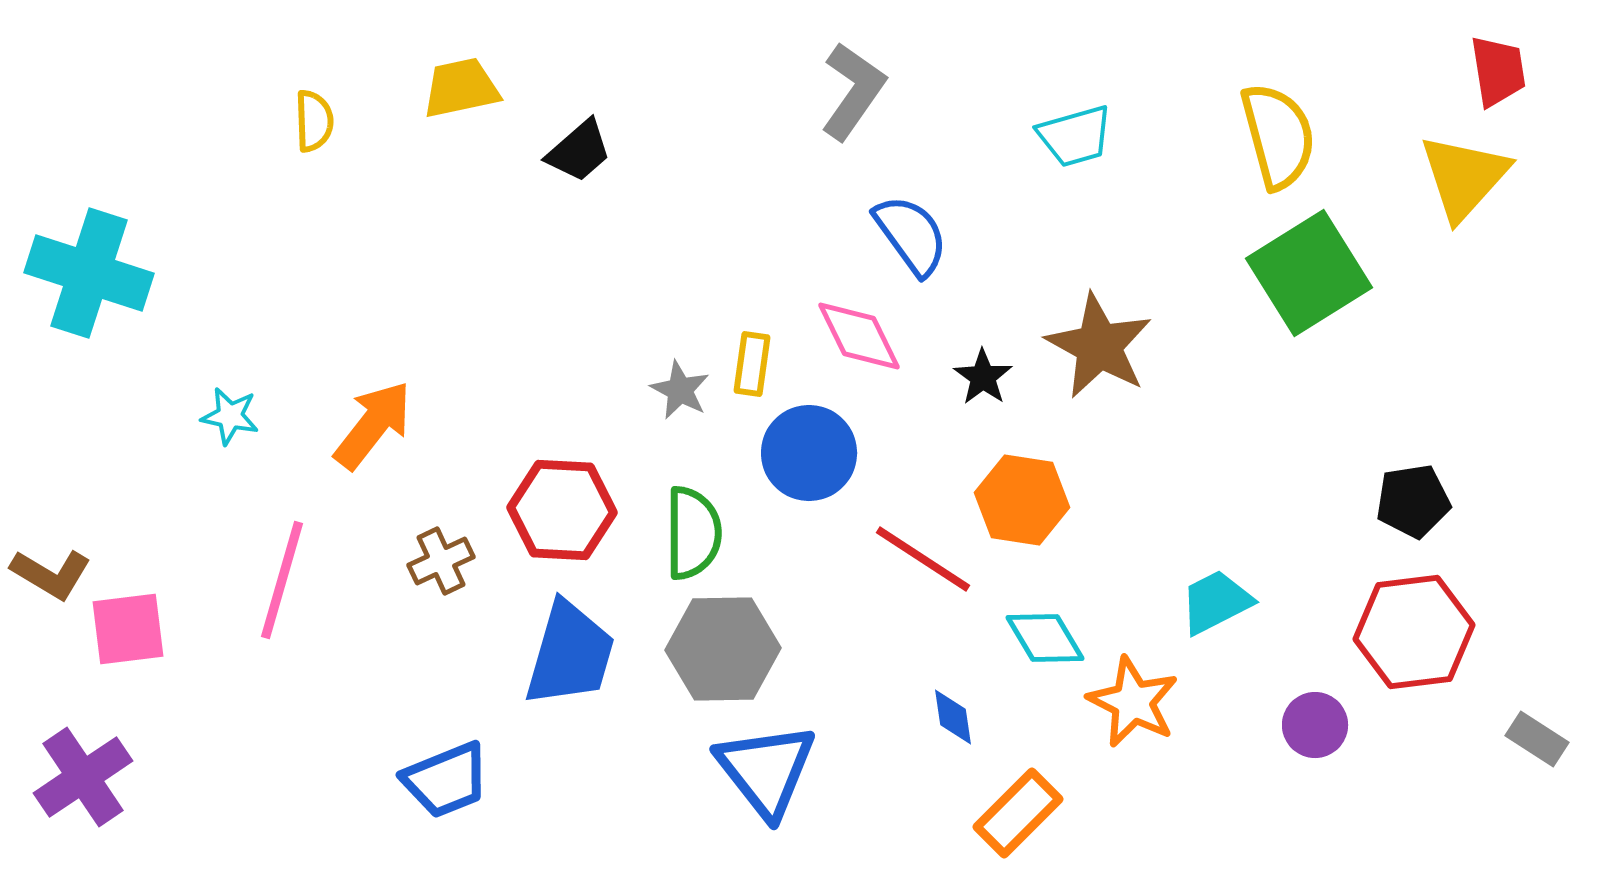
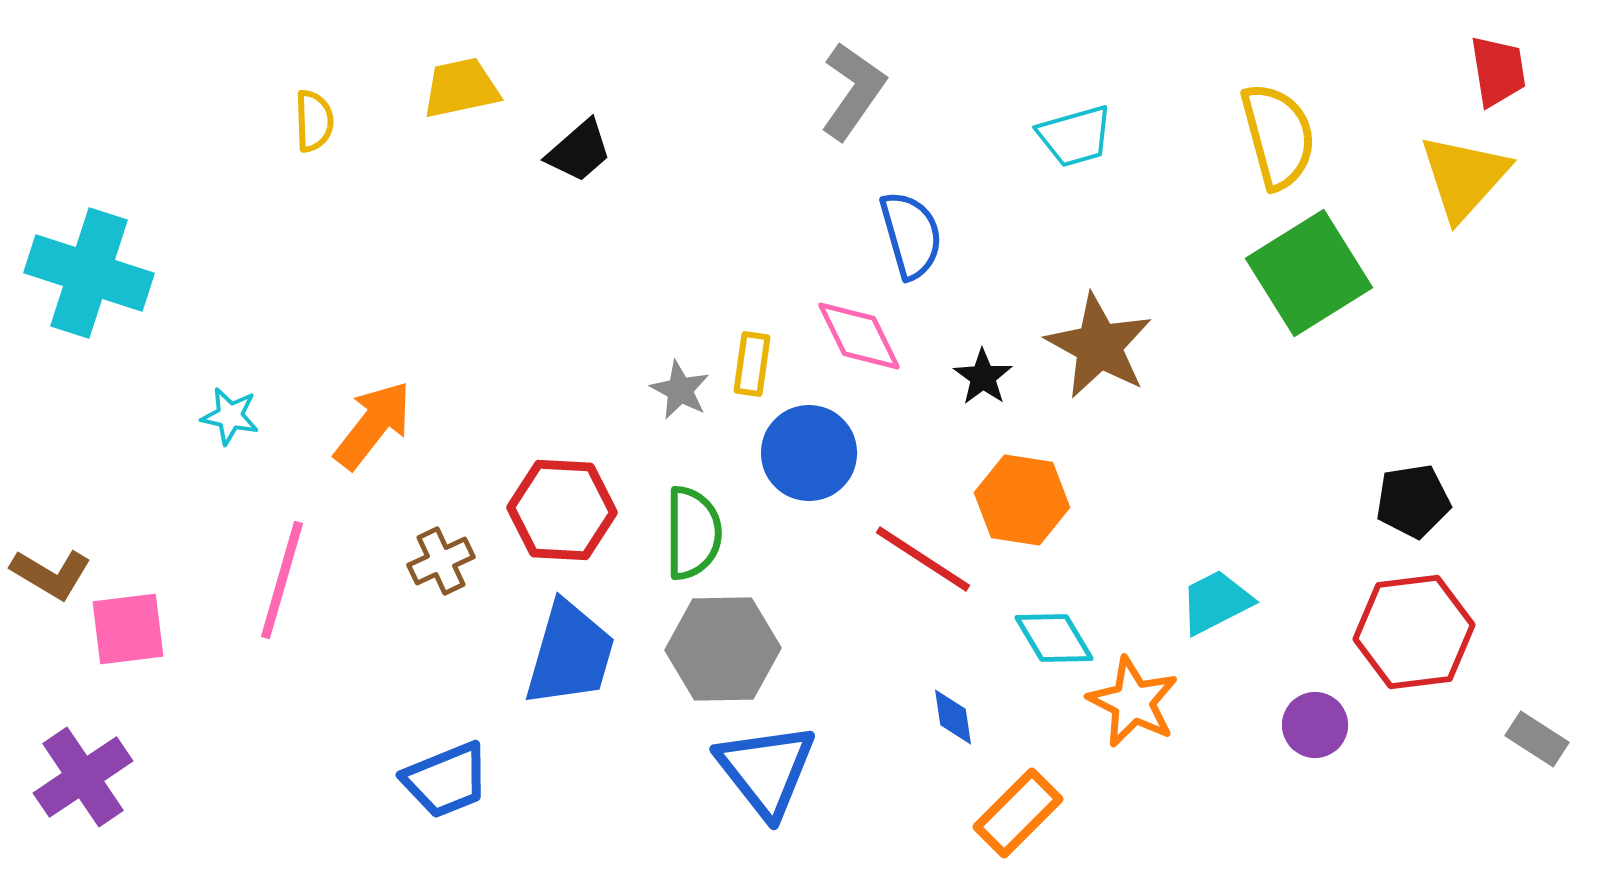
blue semicircle at (911, 235): rotated 20 degrees clockwise
cyan diamond at (1045, 638): moved 9 px right
